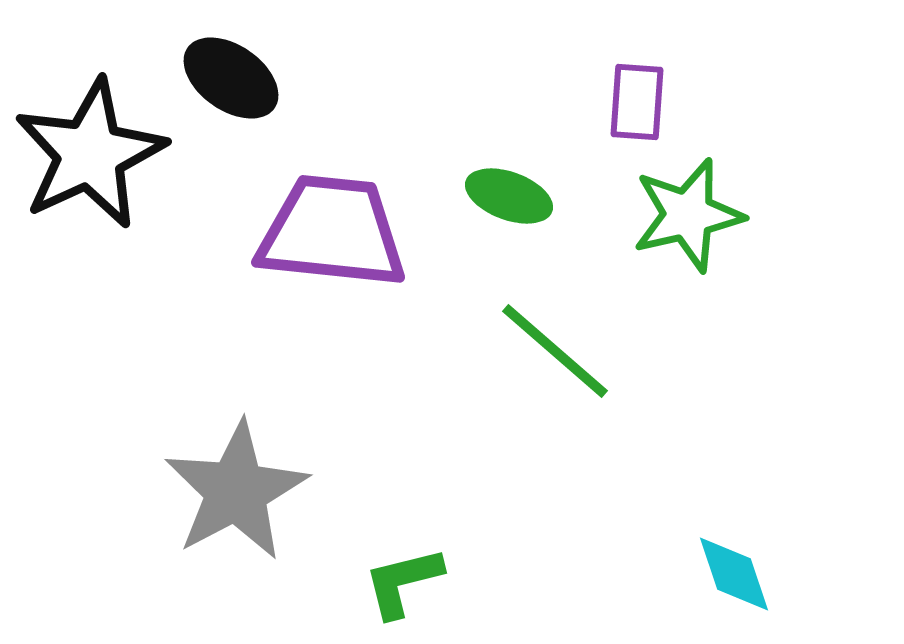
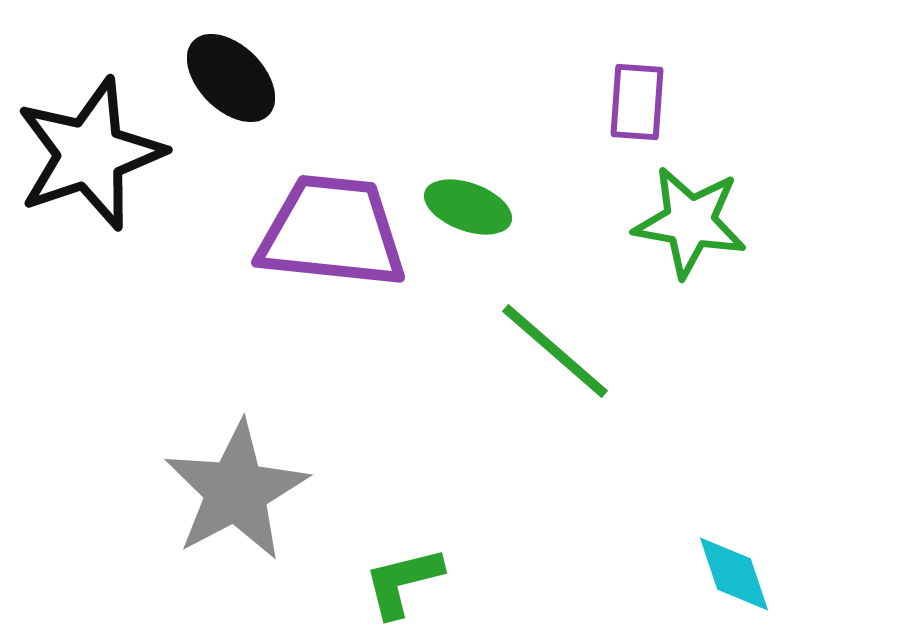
black ellipse: rotated 10 degrees clockwise
black star: rotated 6 degrees clockwise
green ellipse: moved 41 px left, 11 px down
green star: moved 2 px right, 7 px down; rotated 23 degrees clockwise
